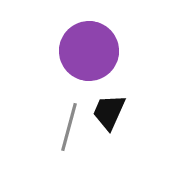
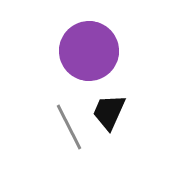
gray line: rotated 42 degrees counterclockwise
